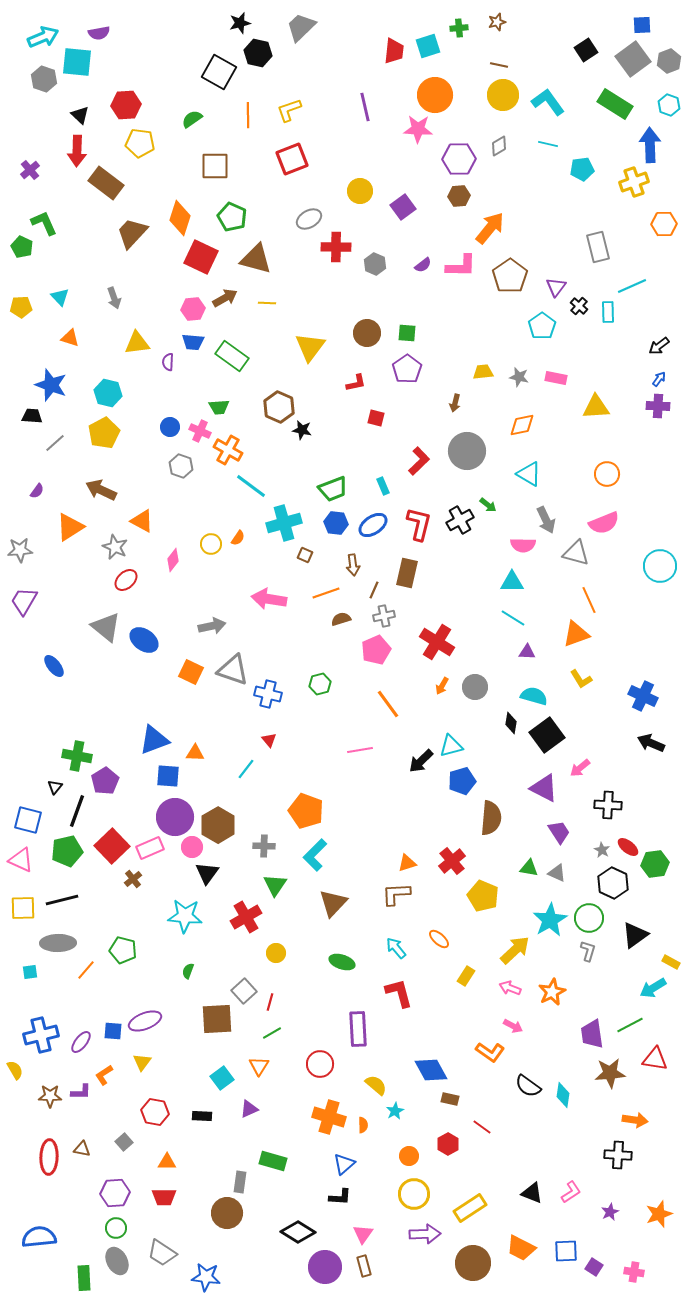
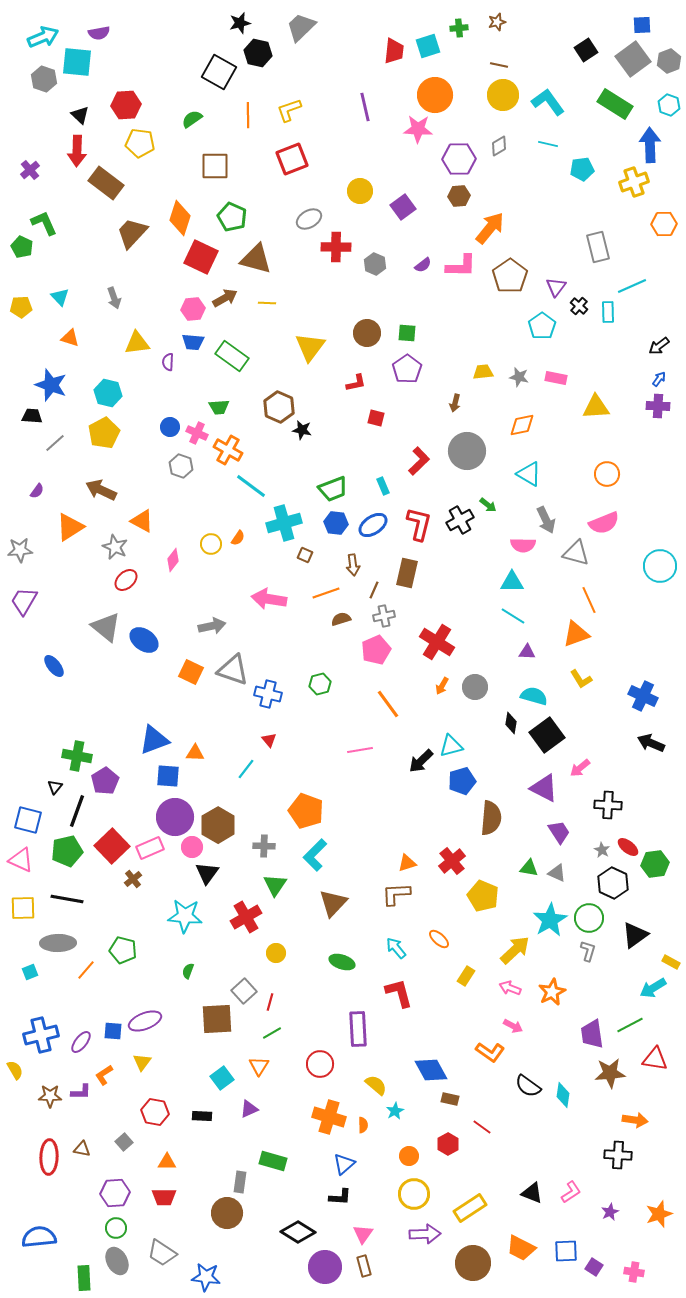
pink cross at (200, 431): moved 3 px left, 2 px down
cyan line at (513, 618): moved 2 px up
black line at (62, 900): moved 5 px right, 1 px up; rotated 24 degrees clockwise
cyan square at (30, 972): rotated 14 degrees counterclockwise
